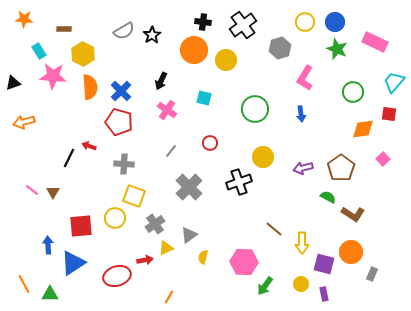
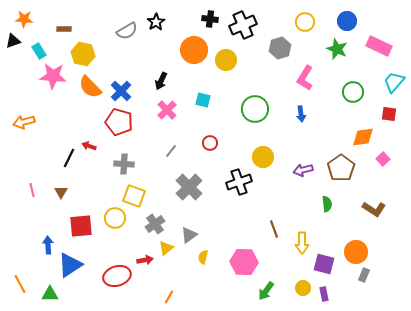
black cross at (203, 22): moved 7 px right, 3 px up
blue circle at (335, 22): moved 12 px right, 1 px up
black cross at (243, 25): rotated 12 degrees clockwise
gray semicircle at (124, 31): moved 3 px right
black star at (152, 35): moved 4 px right, 13 px up
pink rectangle at (375, 42): moved 4 px right, 4 px down
yellow hexagon at (83, 54): rotated 15 degrees counterclockwise
black triangle at (13, 83): moved 42 px up
orange semicircle at (90, 87): rotated 140 degrees clockwise
cyan square at (204, 98): moved 1 px left, 2 px down
pink cross at (167, 110): rotated 12 degrees clockwise
orange diamond at (363, 129): moved 8 px down
purple arrow at (303, 168): moved 2 px down
pink line at (32, 190): rotated 40 degrees clockwise
brown triangle at (53, 192): moved 8 px right
green semicircle at (328, 197): moved 1 px left, 7 px down; rotated 56 degrees clockwise
brown L-shape at (353, 214): moved 21 px right, 5 px up
brown line at (274, 229): rotated 30 degrees clockwise
yellow triangle at (166, 248): rotated 14 degrees counterclockwise
orange circle at (351, 252): moved 5 px right
blue triangle at (73, 263): moved 3 px left, 2 px down
gray rectangle at (372, 274): moved 8 px left, 1 px down
orange line at (24, 284): moved 4 px left
yellow circle at (301, 284): moved 2 px right, 4 px down
green arrow at (265, 286): moved 1 px right, 5 px down
